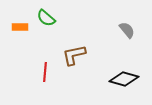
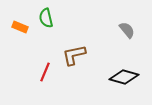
green semicircle: rotated 36 degrees clockwise
orange rectangle: rotated 21 degrees clockwise
red line: rotated 18 degrees clockwise
black diamond: moved 2 px up
